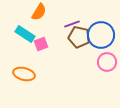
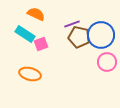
orange semicircle: moved 3 px left, 2 px down; rotated 96 degrees counterclockwise
orange ellipse: moved 6 px right
